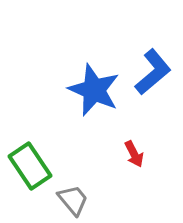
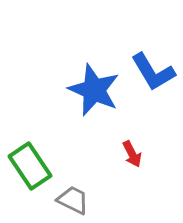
blue L-shape: rotated 99 degrees clockwise
red arrow: moved 2 px left
gray trapezoid: rotated 24 degrees counterclockwise
